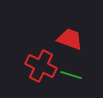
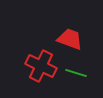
green line: moved 5 px right, 2 px up
